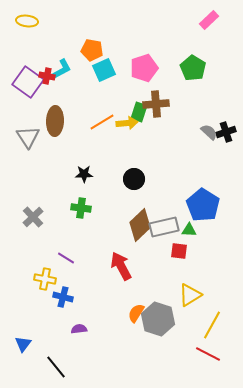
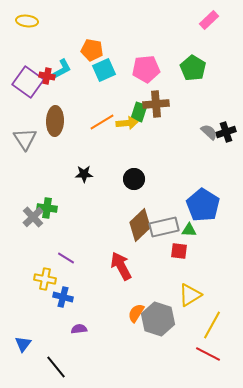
pink pentagon: moved 2 px right, 1 px down; rotated 12 degrees clockwise
gray triangle: moved 3 px left, 2 px down
green cross: moved 34 px left
